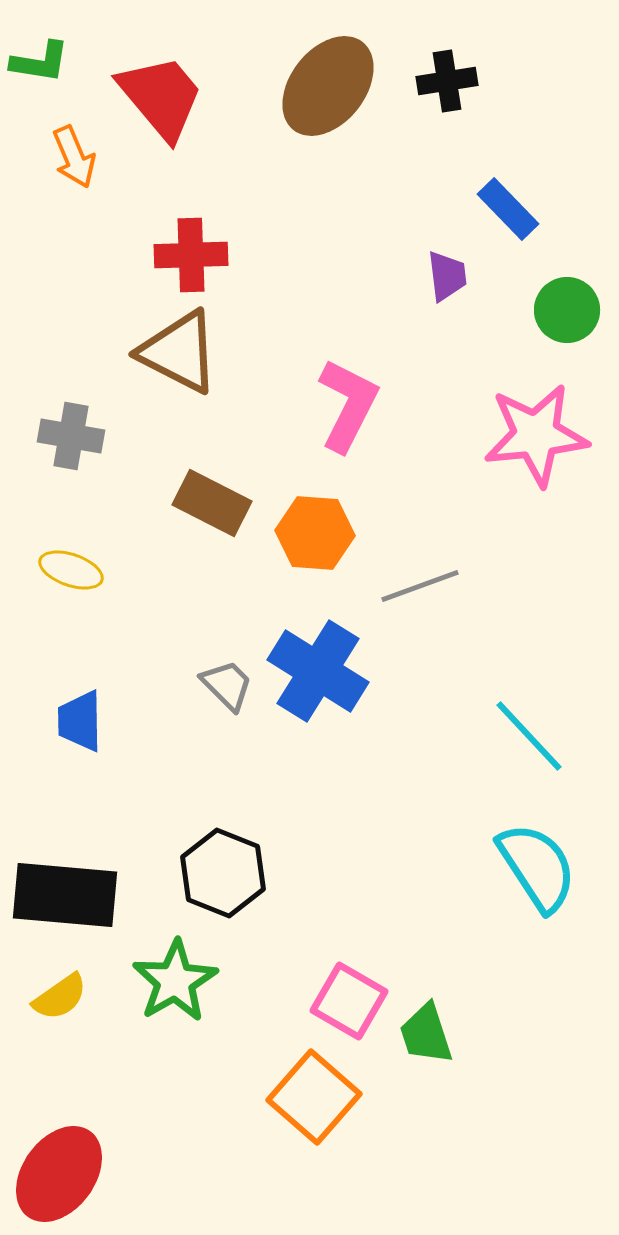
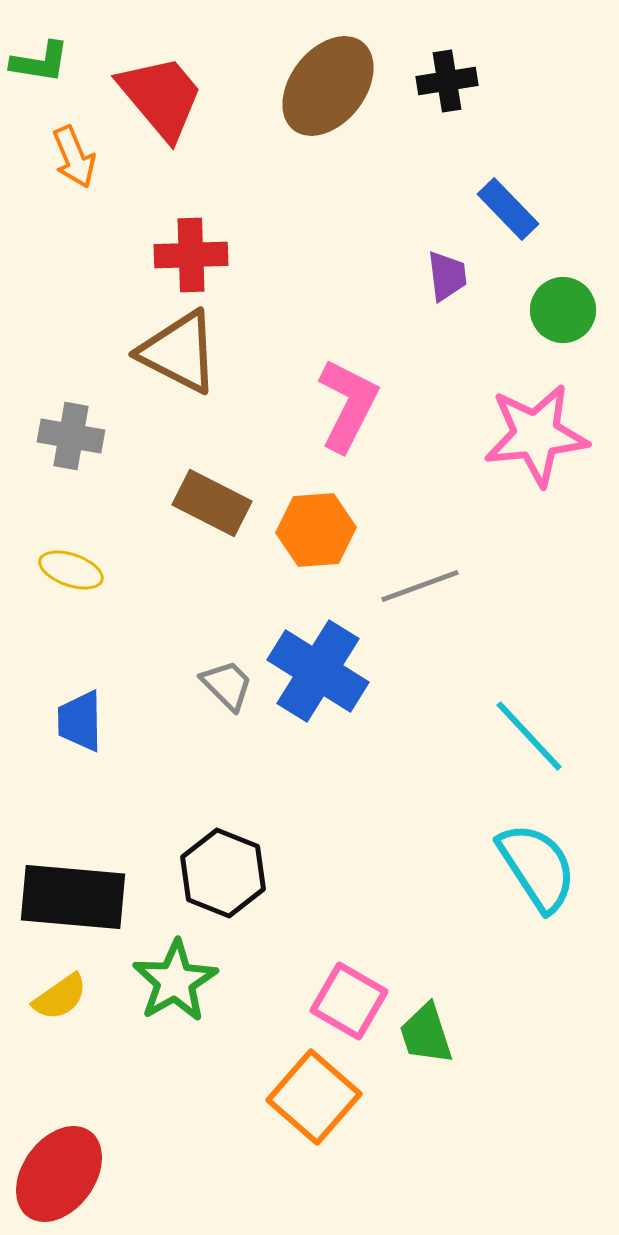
green circle: moved 4 px left
orange hexagon: moved 1 px right, 3 px up; rotated 8 degrees counterclockwise
black rectangle: moved 8 px right, 2 px down
